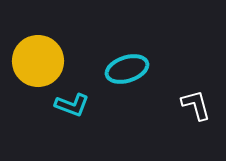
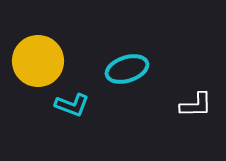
white L-shape: rotated 104 degrees clockwise
